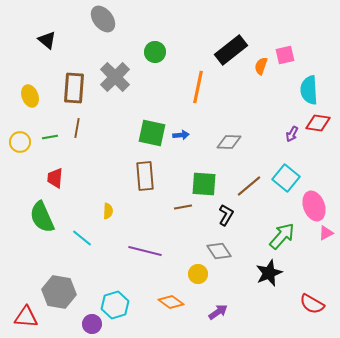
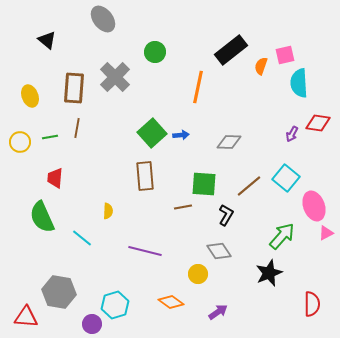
cyan semicircle at (309, 90): moved 10 px left, 7 px up
green square at (152, 133): rotated 36 degrees clockwise
red semicircle at (312, 304): rotated 120 degrees counterclockwise
